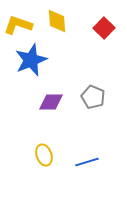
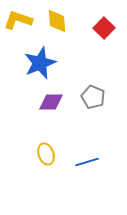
yellow L-shape: moved 5 px up
blue star: moved 9 px right, 3 px down
yellow ellipse: moved 2 px right, 1 px up
